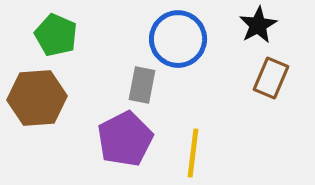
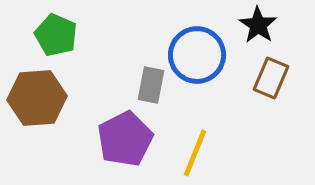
black star: rotated 9 degrees counterclockwise
blue circle: moved 19 px right, 16 px down
gray rectangle: moved 9 px right
yellow line: moved 2 px right; rotated 15 degrees clockwise
